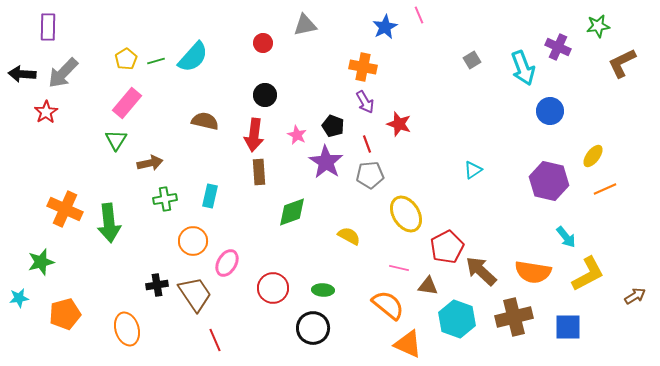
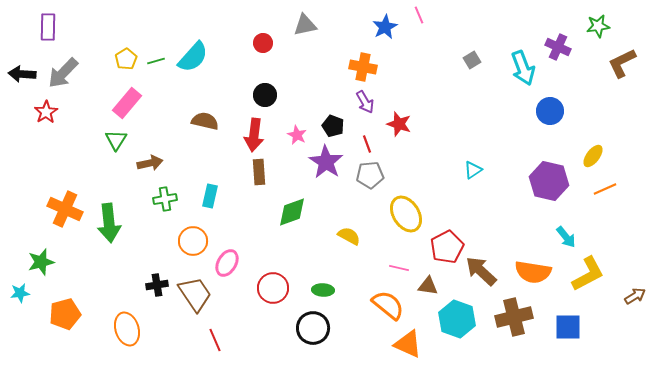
cyan star at (19, 298): moved 1 px right, 5 px up
